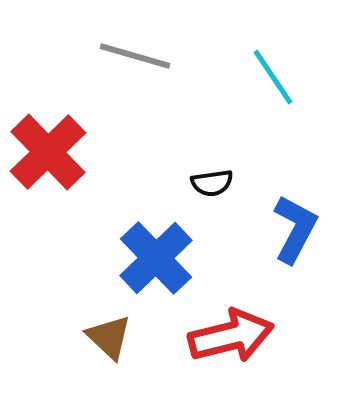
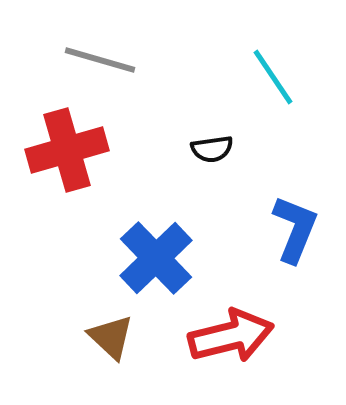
gray line: moved 35 px left, 4 px down
red cross: moved 19 px right, 2 px up; rotated 28 degrees clockwise
black semicircle: moved 34 px up
blue L-shape: rotated 6 degrees counterclockwise
brown triangle: moved 2 px right
